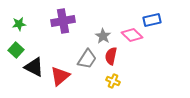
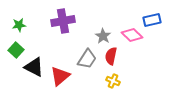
green star: moved 1 px down
